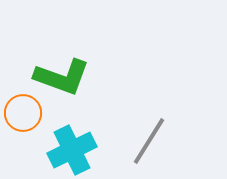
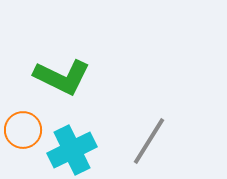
green L-shape: rotated 6 degrees clockwise
orange circle: moved 17 px down
